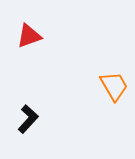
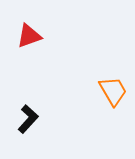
orange trapezoid: moved 1 px left, 5 px down
